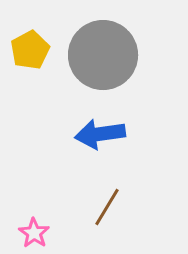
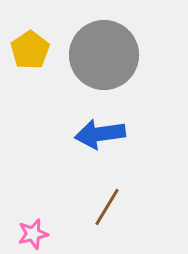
yellow pentagon: rotated 6 degrees counterclockwise
gray circle: moved 1 px right
pink star: moved 1 px left, 1 px down; rotated 24 degrees clockwise
